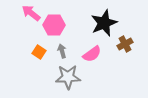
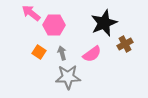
gray arrow: moved 2 px down
